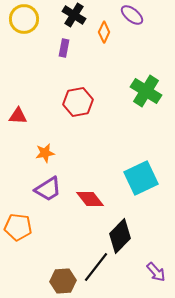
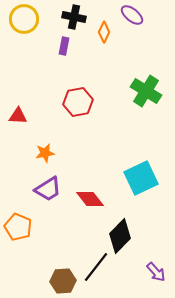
black cross: moved 2 px down; rotated 20 degrees counterclockwise
purple rectangle: moved 2 px up
orange pentagon: rotated 16 degrees clockwise
